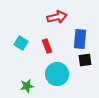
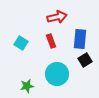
red rectangle: moved 4 px right, 5 px up
black square: rotated 24 degrees counterclockwise
